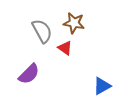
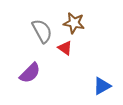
purple semicircle: moved 1 px right, 1 px up
